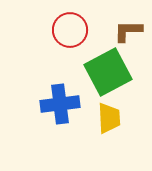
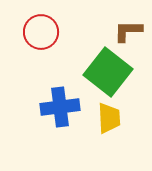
red circle: moved 29 px left, 2 px down
green square: rotated 24 degrees counterclockwise
blue cross: moved 3 px down
